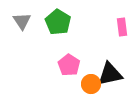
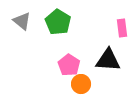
gray triangle: rotated 18 degrees counterclockwise
pink rectangle: moved 1 px down
black triangle: moved 2 px left, 14 px up; rotated 16 degrees clockwise
orange circle: moved 10 px left
